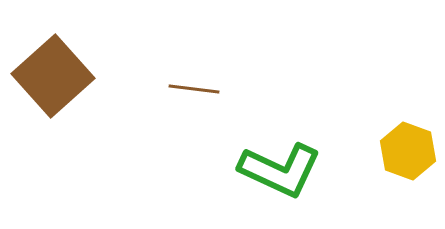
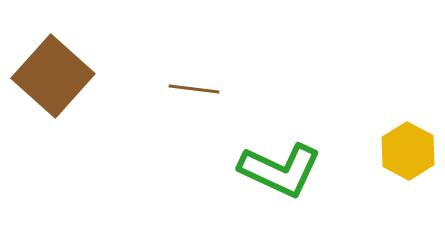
brown square: rotated 6 degrees counterclockwise
yellow hexagon: rotated 8 degrees clockwise
